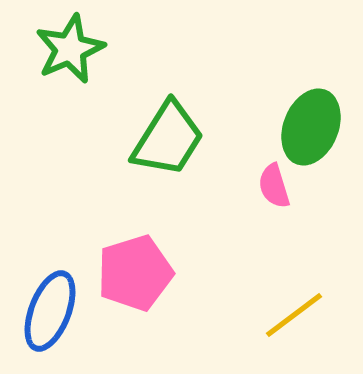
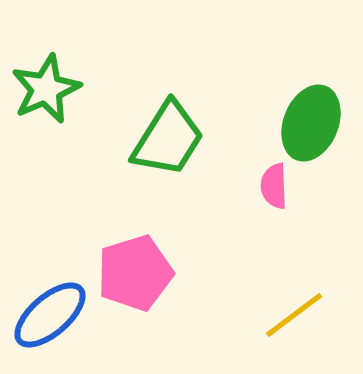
green star: moved 24 px left, 40 px down
green ellipse: moved 4 px up
pink semicircle: rotated 15 degrees clockwise
blue ellipse: moved 4 px down; rotated 28 degrees clockwise
